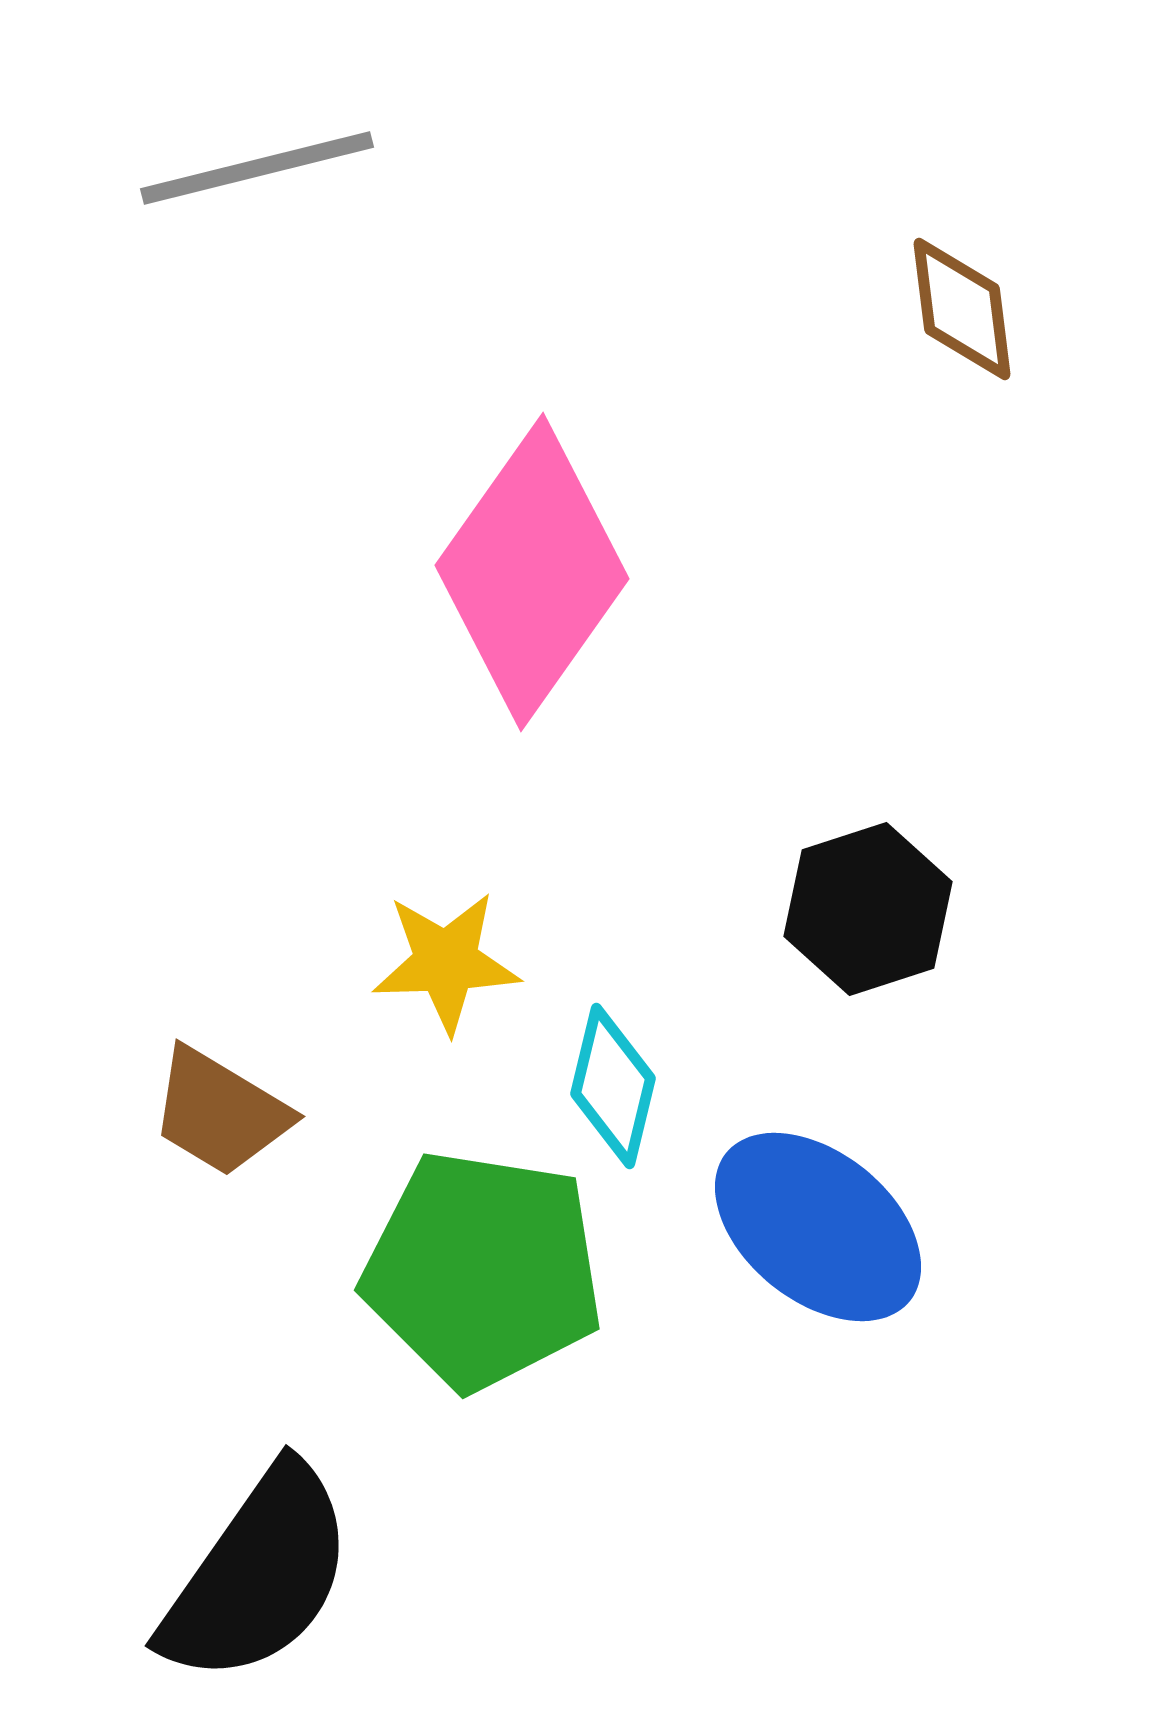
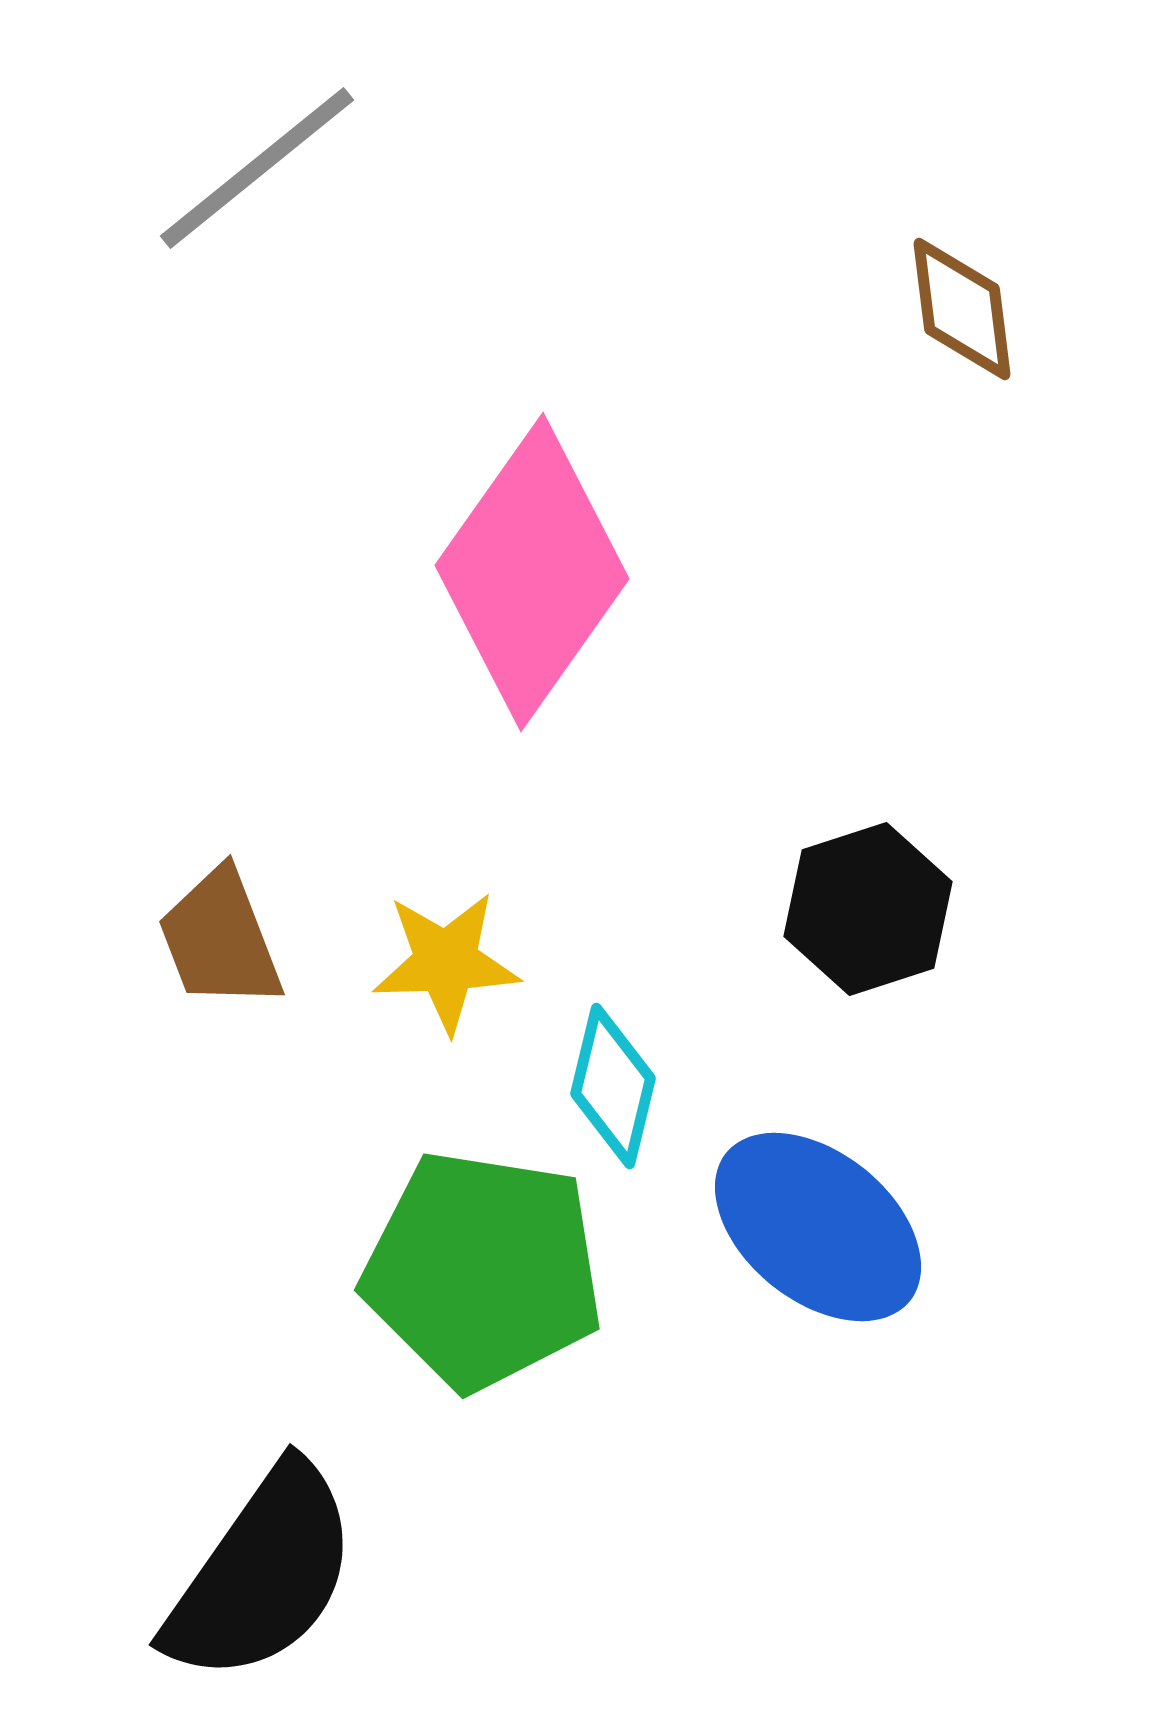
gray line: rotated 25 degrees counterclockwise
brown trapezoid: moved 173 px up; rotated 38 degrees clockwise
black semicircle: moved 4 px right, 1 px up
